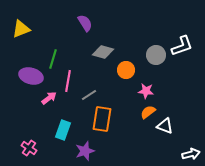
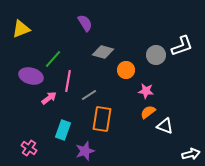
green line: rotated 24 degrees clockwise
